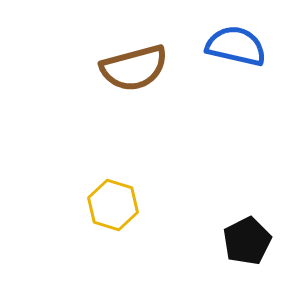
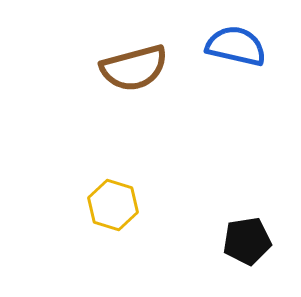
black pentagon: rotated 18 degrees clockwise
